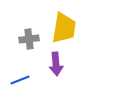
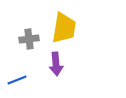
blue line: moved 3 px left
